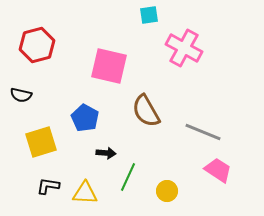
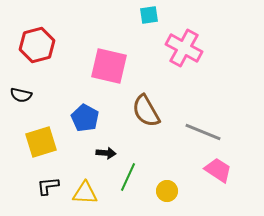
black L-shape: rotated 15 degrees counterclockwise
